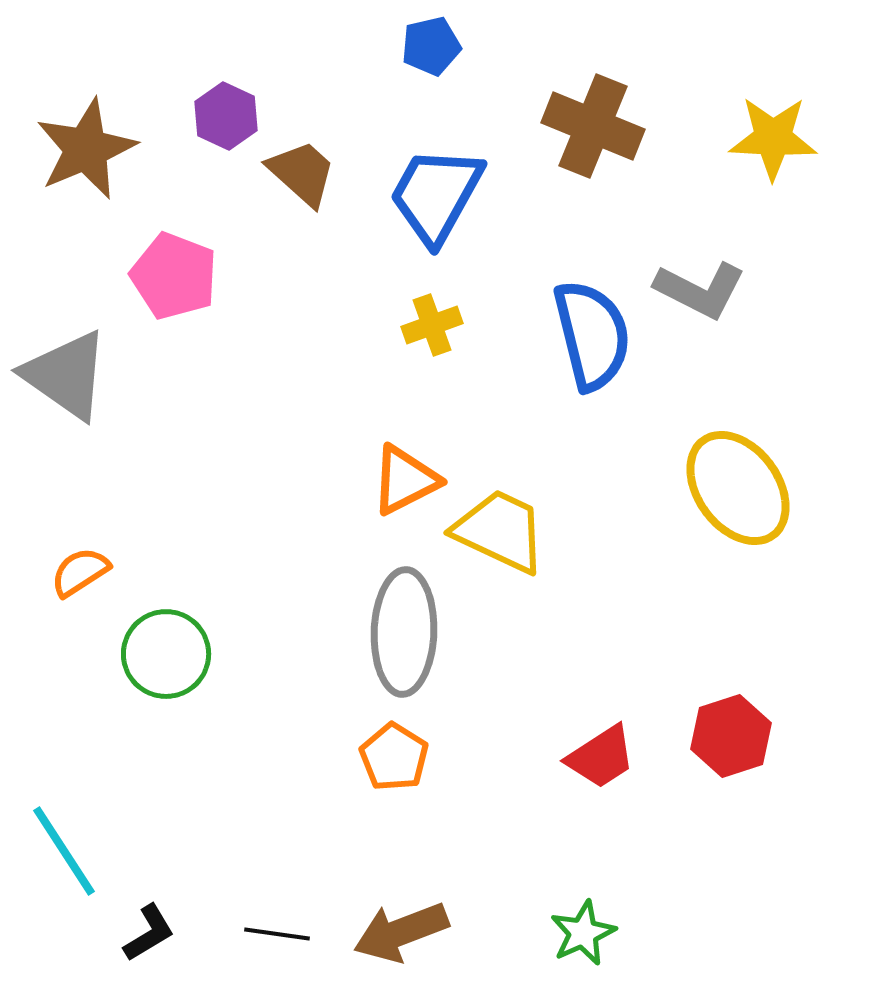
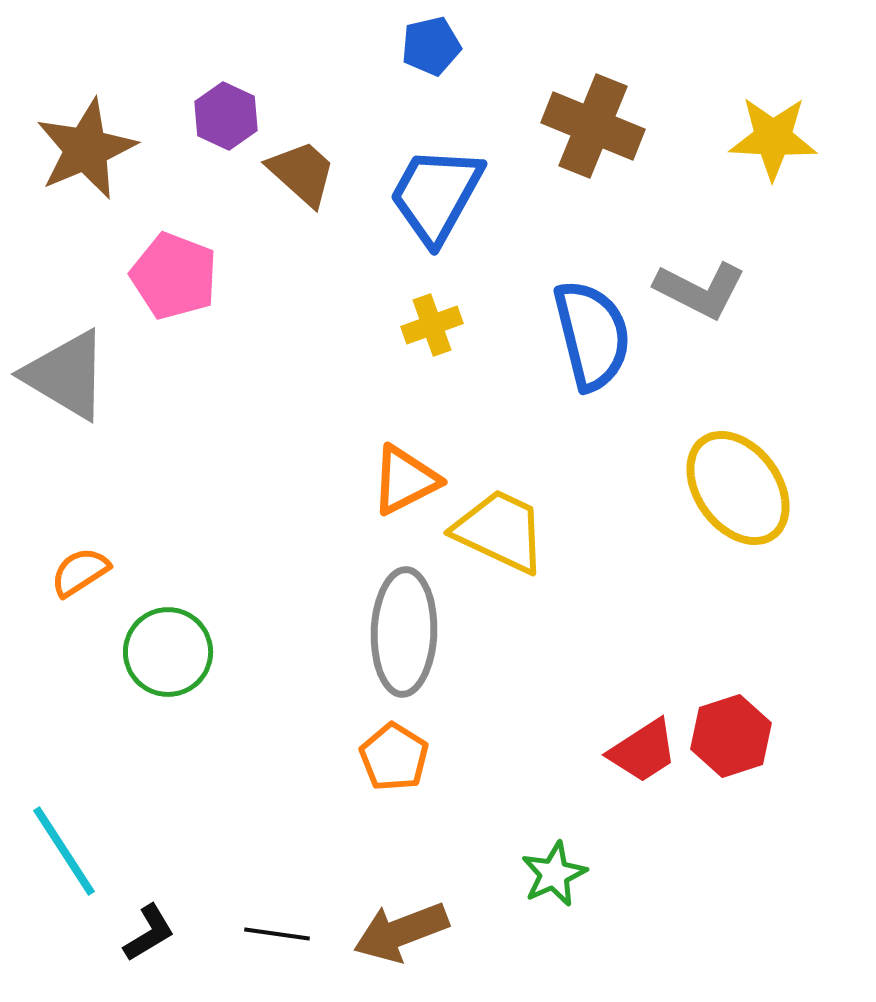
gray triangle: rotated 4 degrees counterclockwise
green circle: moved 2 px right, 2 px up
red trapezoid: moved 42 px right, 6 px up
green star: moved 29 px left, 59 px up
